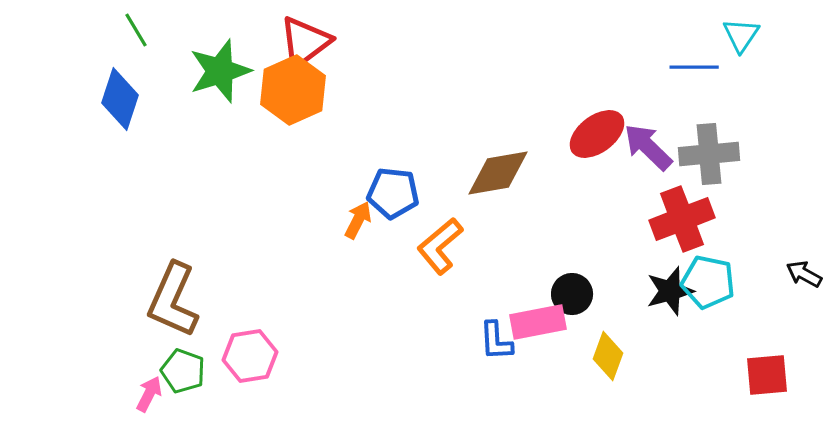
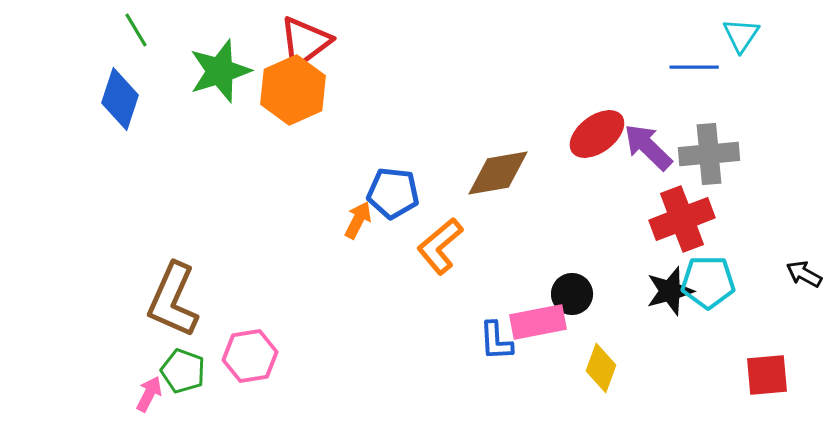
cyan pentagon: rotated 12 degrees counterclockwise
yellow diamond: moved 7 px left, 12 px down
